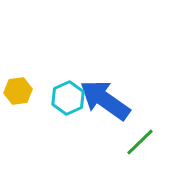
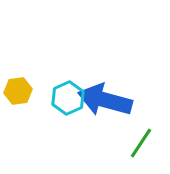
blue arrow: rotated 20 degrees counterclockwise
green line: moved 1 px right, 1 px down; rotated 12 degrees counterclockwise
